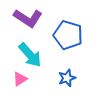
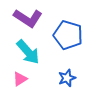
cyan arrow: moved 2 px left, 3 px up
